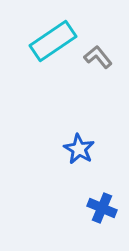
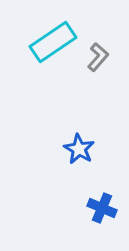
cyan rectangle: moved 1 px down
gray L-shape: rotated 80 degrees clockwise
